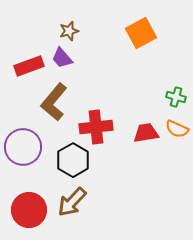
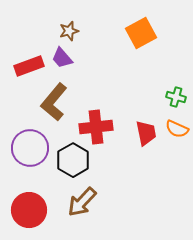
red trapezoid: rotated 88 degrees clockwise
purple circle: moved 7 px right, 1 px down
brown arrow: moved 10 px right
